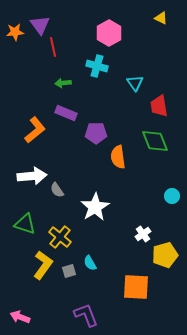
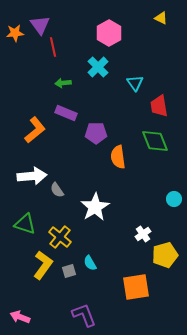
orange star: moved 1 px down
cyan cross: moved 1 px right, 1 px down; rotated 30 degrees clockwise
cyan circle: moved 2 px right, 3 px down
orange square: rotated 12 degrees counterclockwise
purple L-shape: moved 2 px left
